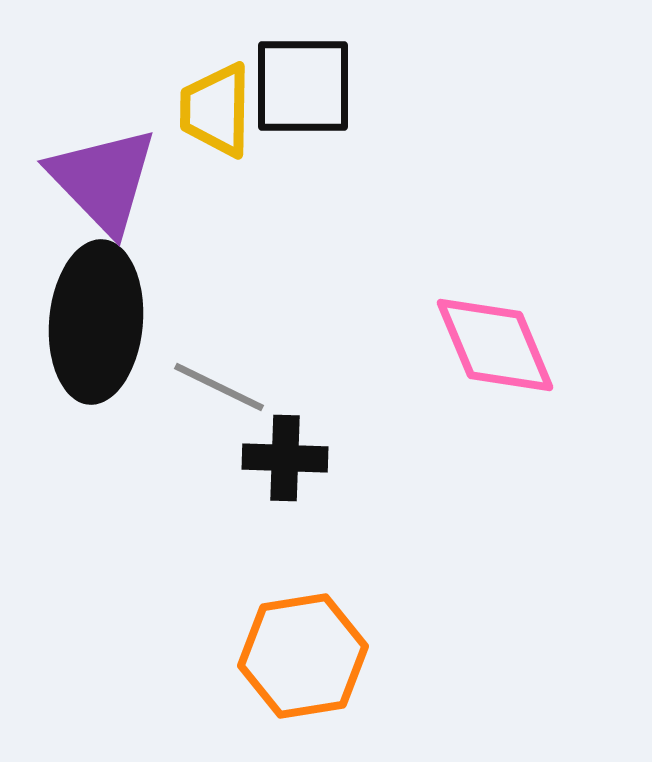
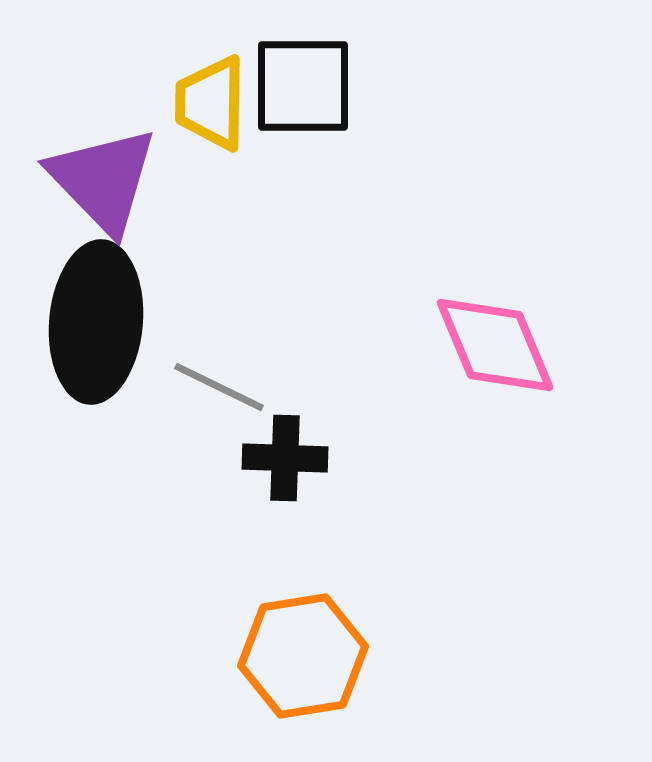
yellow trapezoid: moved 5 px left, 7 px up
